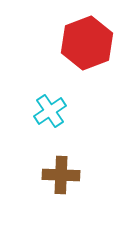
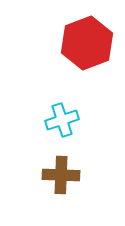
cyan cross: moved 12 px right, 9 px down; rotated 16 degrees clockwise
